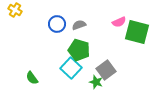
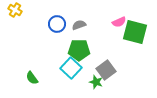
green square: moved 2 px left
green pentagon: rotated 15 degrees counterclockwise
